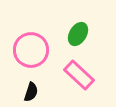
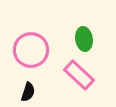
green ellipse: moved 6 px right, 5 px down; rotated 40 degrees counterclockwise
black semicircle: moved 3 px left
